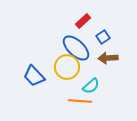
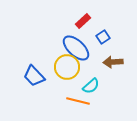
brown arrow: moved 5 px right, 4 px down
orange line: moved 2 px left; rotated 10 degrees clockwise
